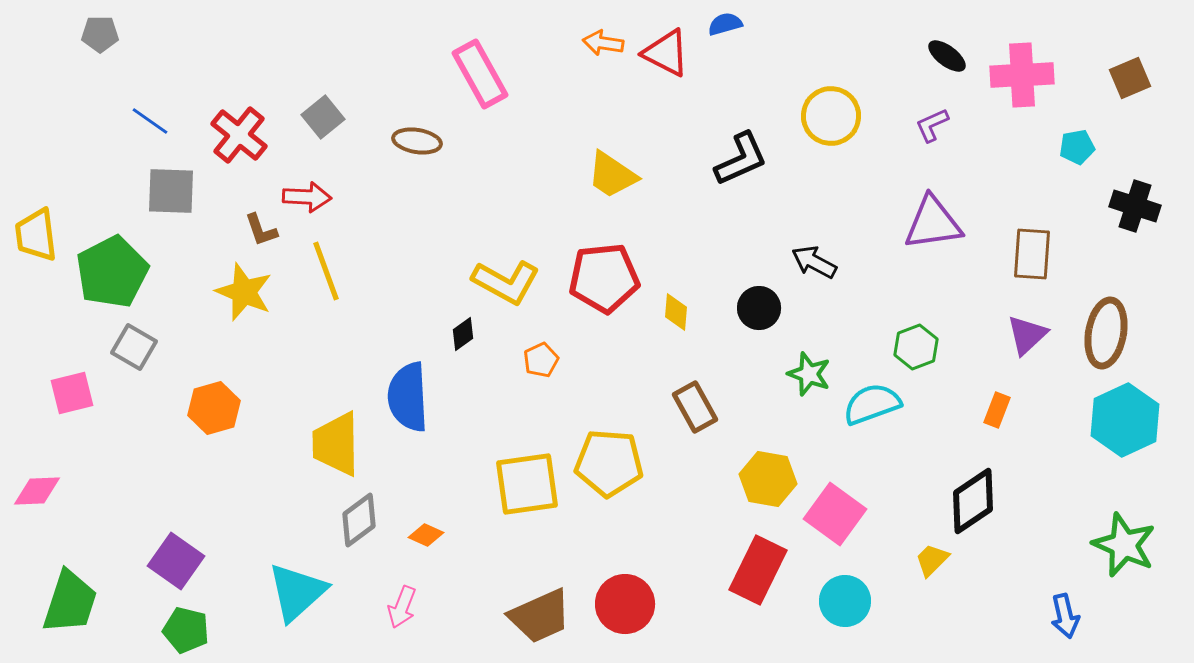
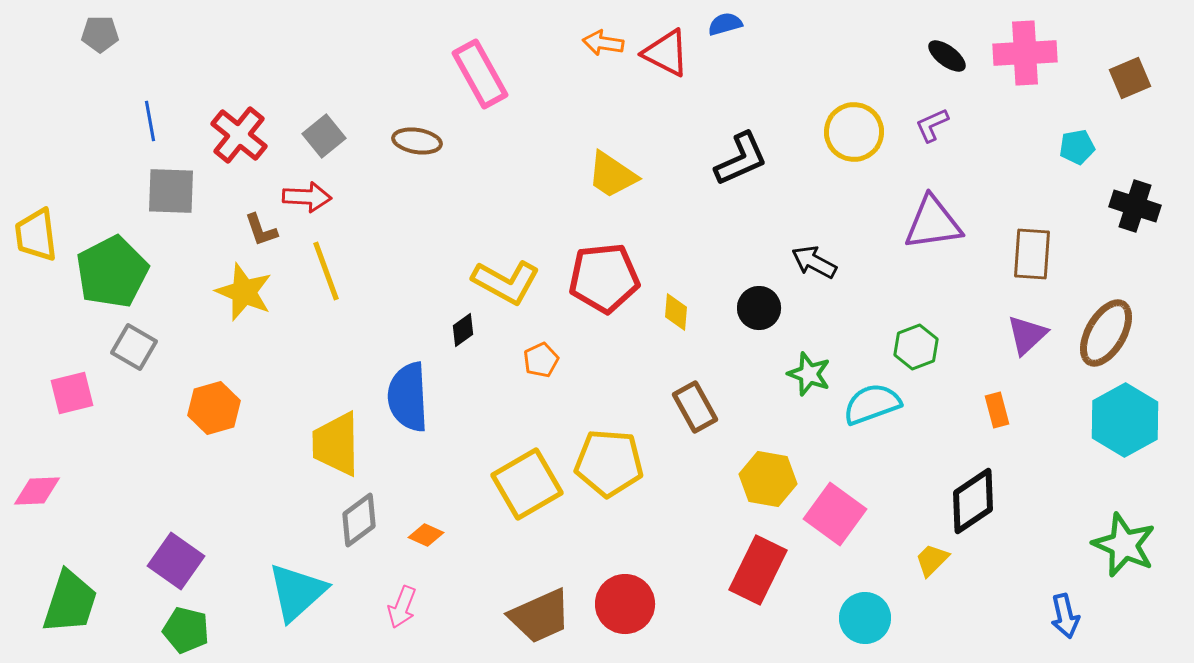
pink cross at (1022, 75): moved 3 px right, 22 px up
yellow circle at (831, 116): moved 23 px right, 16 px down
gray square at (323, 117): moved 1 px right, 19 px down
blue line at (150, 121): rotated 45 degrees clockwise
brown ellipse at (1106, 333): rotated 20 degrees clockwise
black diamond at (463, 334): moved 4 px up
orange rectangle at (997, 410): rotated 36 degrees counterclockwise
cyan hexagon at (1125, 420): rotated 4 degrees counterclockwise
yellow square at (527, 484): rotated 22 degrees counterclockwise
cyan circle at (845, 601): moved 20 px right, 17 px down
